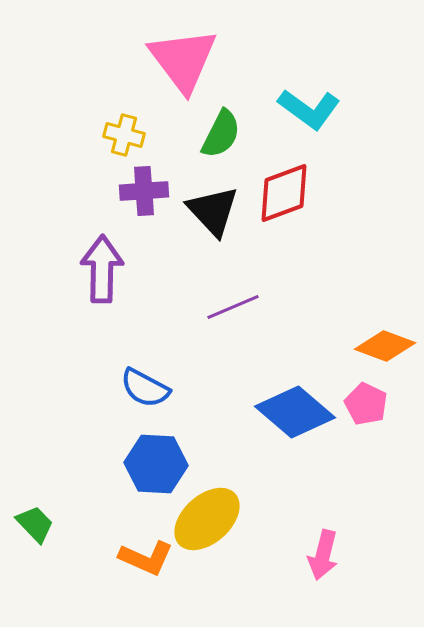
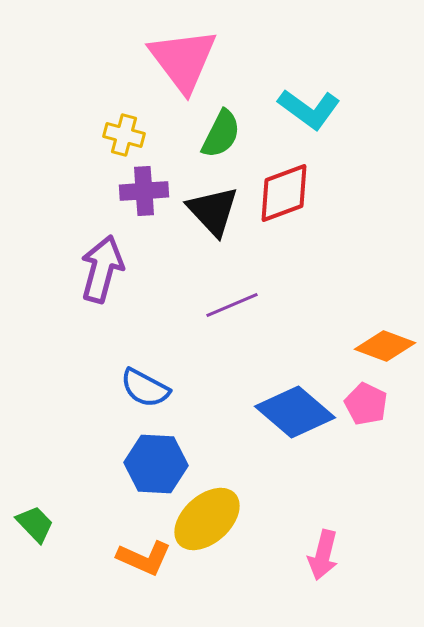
purple arrow: rotated 14 degrees clockwise
purple line: moved 1 px left, 2 px up
orange L-shape: moved 2 px left
